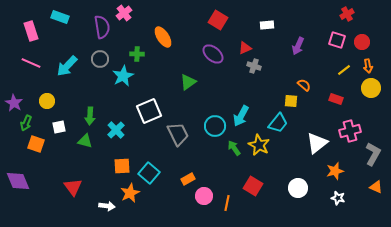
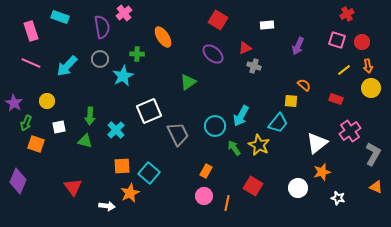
pink cross at (350, 131): rotated 20 degrees counterclockwise
orange star at (335, 171): moved 13 px left, 1 px down
orange rectangle at (188, 179): moved 18 px right, 8 px up; rotated 32 degrees counterclockwise
purple diamond at (18, 181): rotated 45 degrees clockwise
